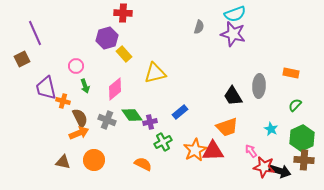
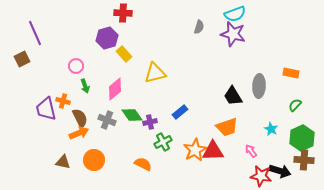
purple trapezoid: moved 21 px down
red star: moved 3 px left, 9 px down
